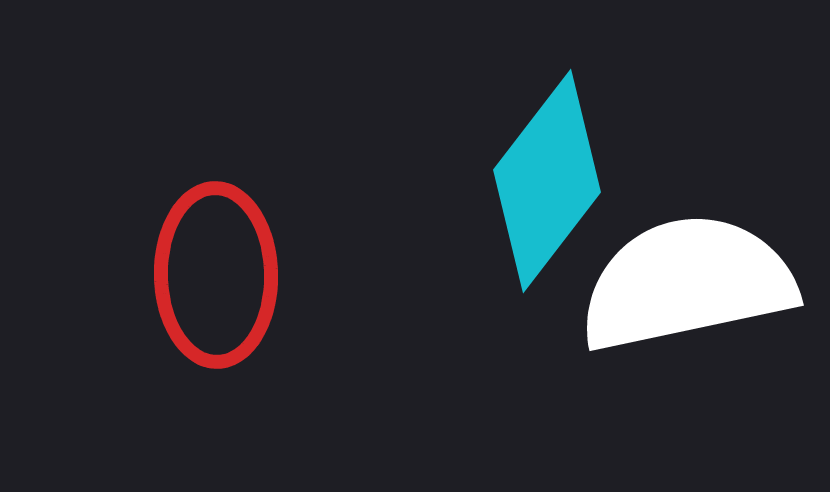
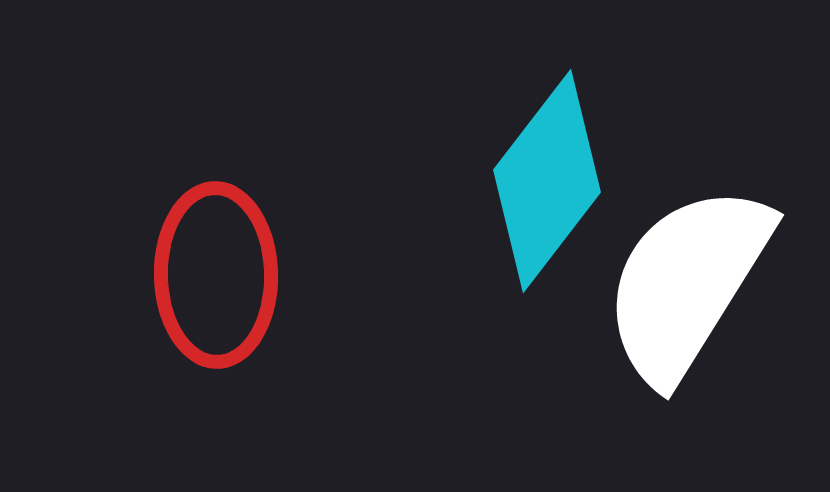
white semicircle: rotated 46 degrees counterclockwise
